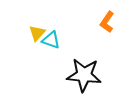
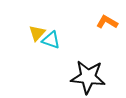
orange L-shape: rotated 85 degrees clockwise
black star: moved 4 px right, 2 px down
